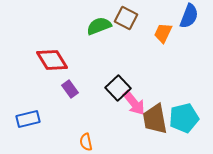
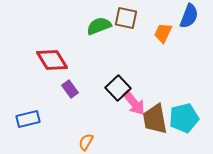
brown square: rotated 15 degrees counterclockwise
orange semicircle: rotated 42 degrees clockwise
